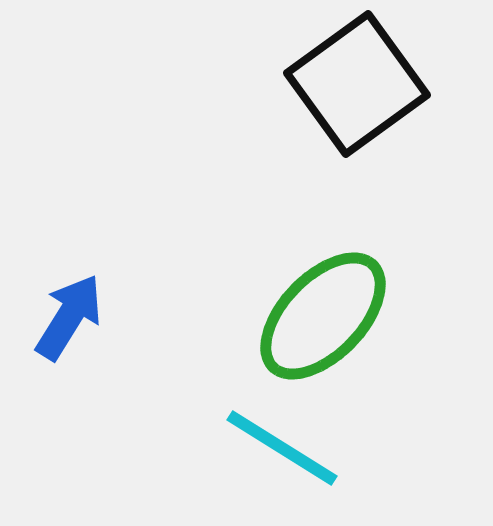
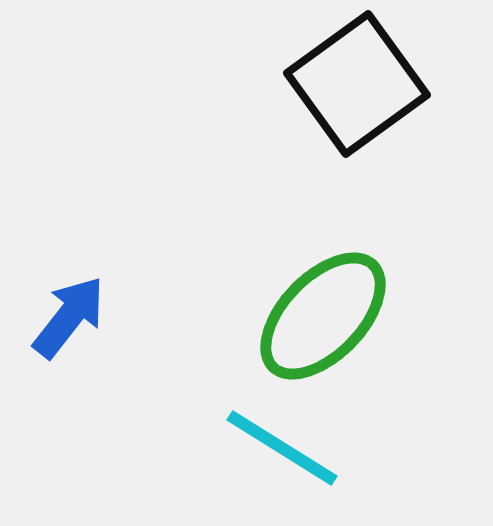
blue arrow: rotated 6 degrees clockwise
